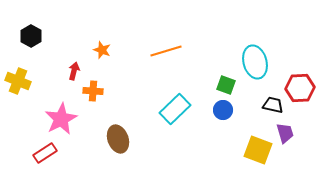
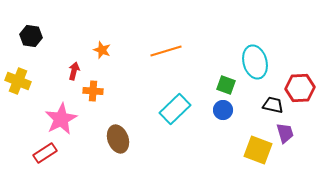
black hexagon: rotated 20 degrees counterclockwise
